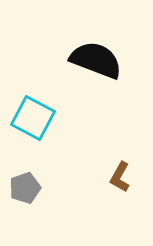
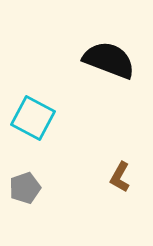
black semicircle: moved 13 px right
